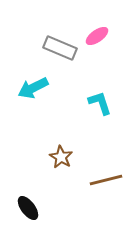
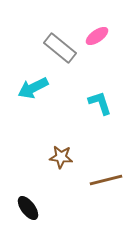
gray rectangle: rotated 16 degrees clockwise
brown star: rotated 25 degrees counterclockwise
